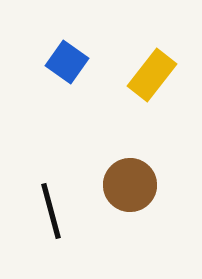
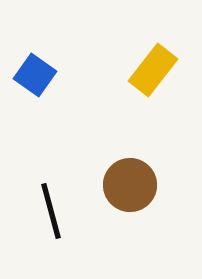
blue square: moved 32 px left, 13 px down
yellow rectangle: moved 1 px right, 5 px up
